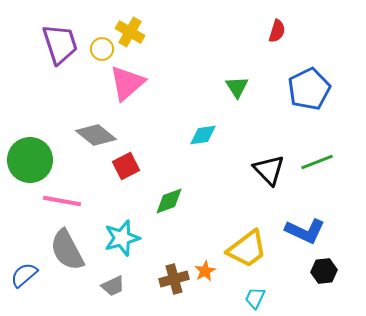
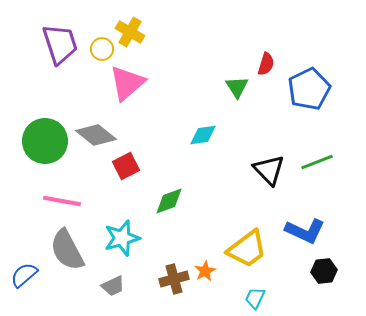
red semicircle: moved 11 px left, 33 px down
green circle: moved 15 px right, 19 px up
